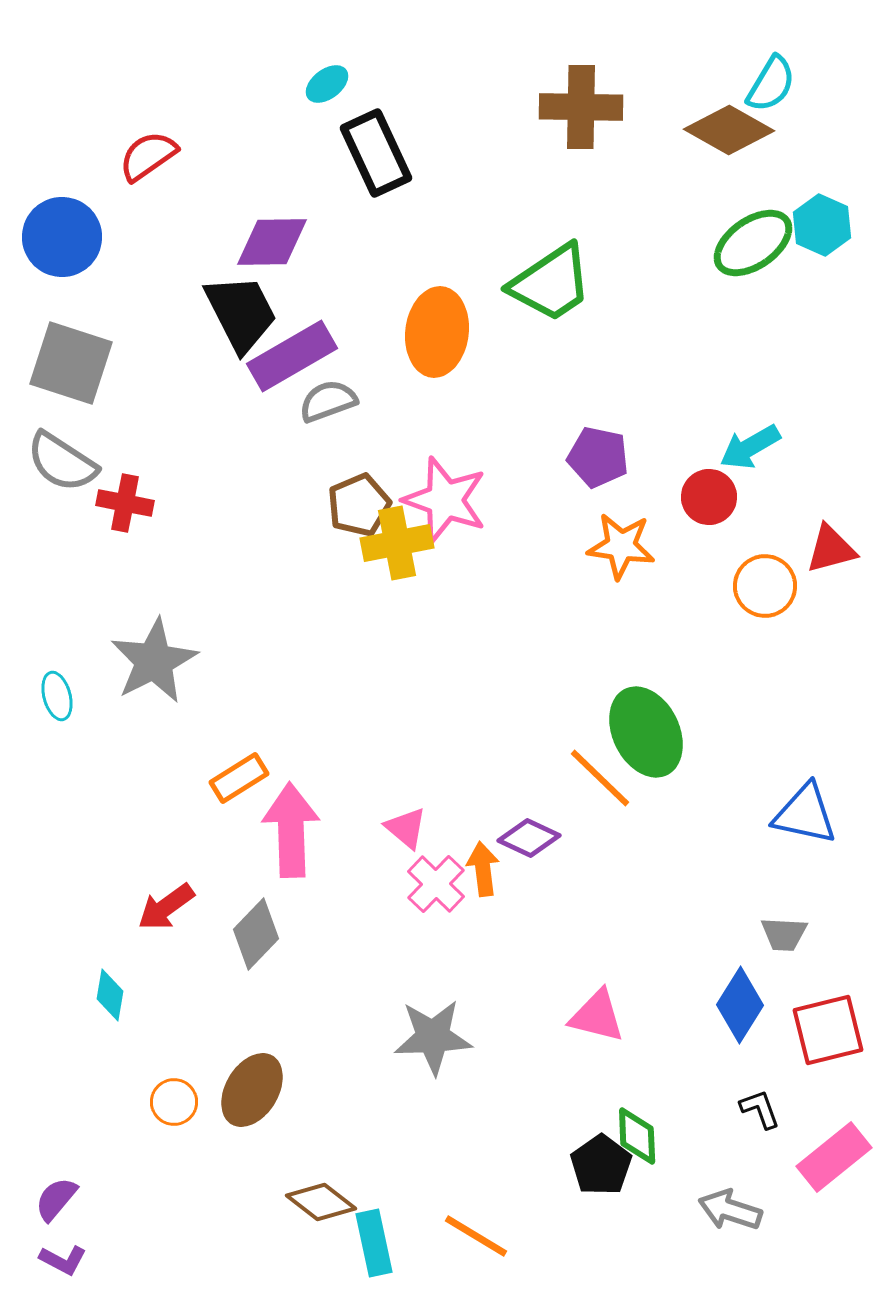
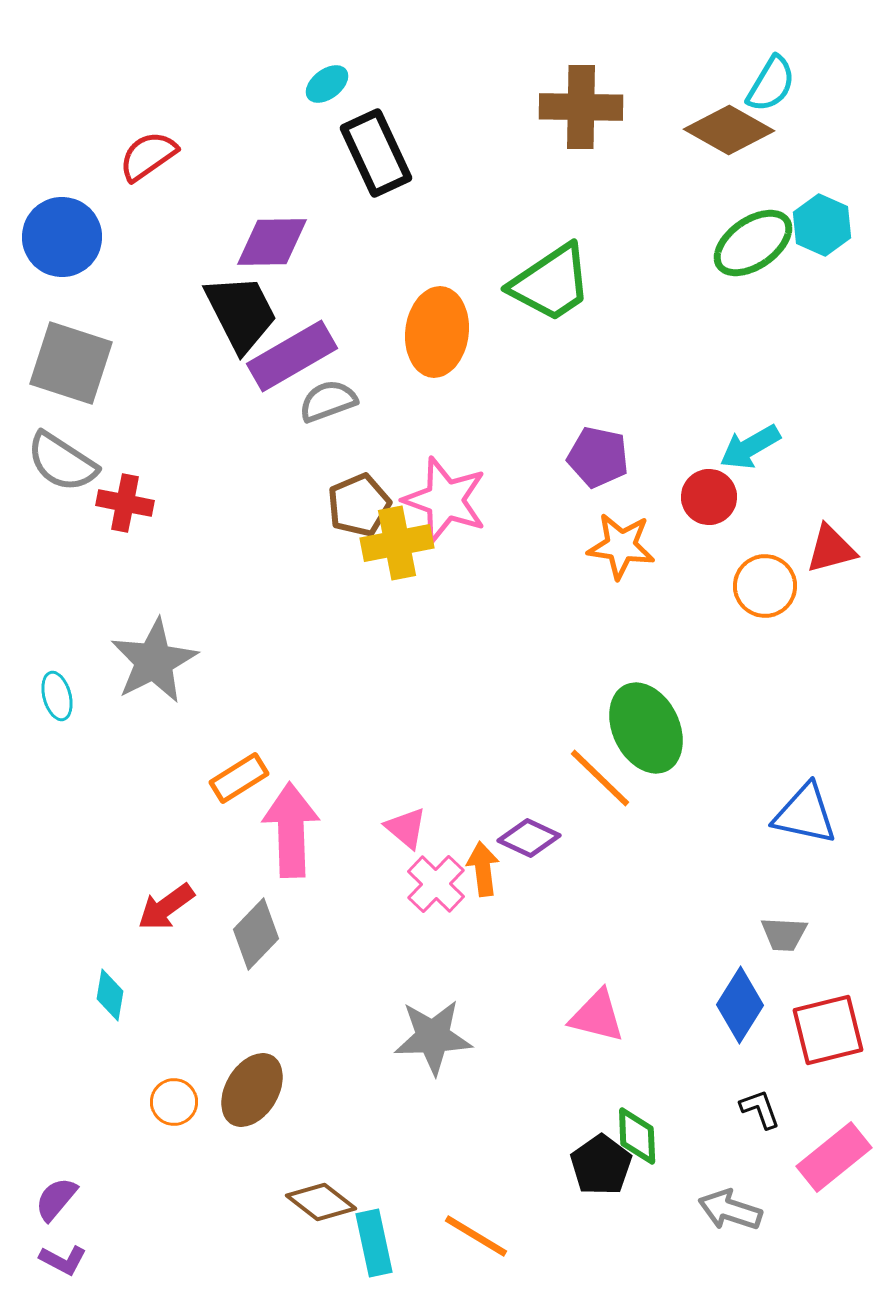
green ellipse at (646, 732): moved 4 px up
